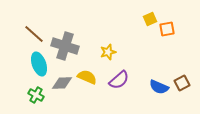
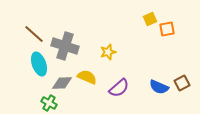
purple semicircle: moved 8 px down
green cross: moved 13 px right, 8 px down
